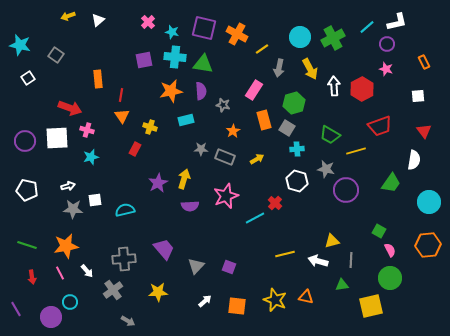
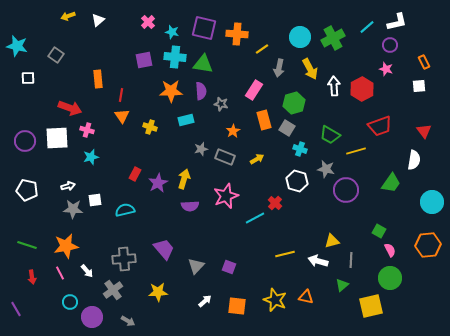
orange cross at (237, 34): rotated 25 degrees counterclockwise
purple circle at (387, 44): moved 3 px right, 1 px down
cyan star at (20, 45): moved 3 px left, 1 px down
white square at (28, 78): rotated 32 degrees clockwise
orange star at (171, 91): rotated 10 degrees clockwise
white square at (418, 96): moved 1 px right, 10 px up
gray star at (223, 105): moved 2 px left, 1 px up
red rectangle at (135, 149): moved 25 px down
gray star at (201, 149): rotated 16 degrees counterclockwise
cyan cross at (297, 149): moved 3 px right; rotated 24 degrees clockwise
cyan circle at (429, 202): moved 3 px right
green triangle at (342, 285): rotated 32 degrees counterclockwise
purple circle at (51, 317): moved 41 px right
